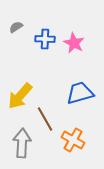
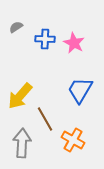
blue trapezoid: moved 3 px up; rotated 44 degrees counterclockwise
